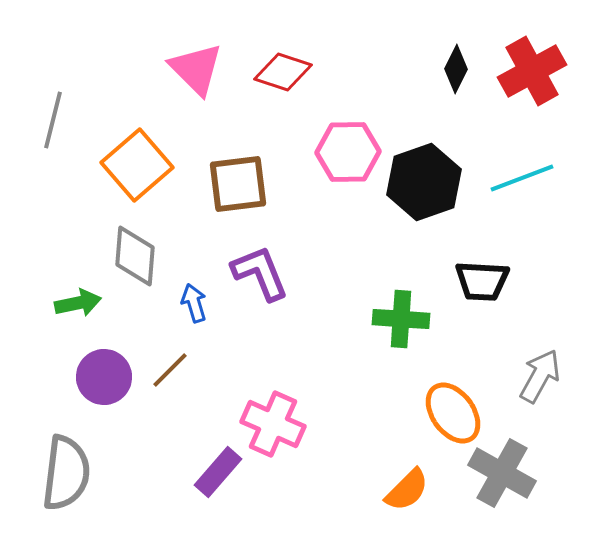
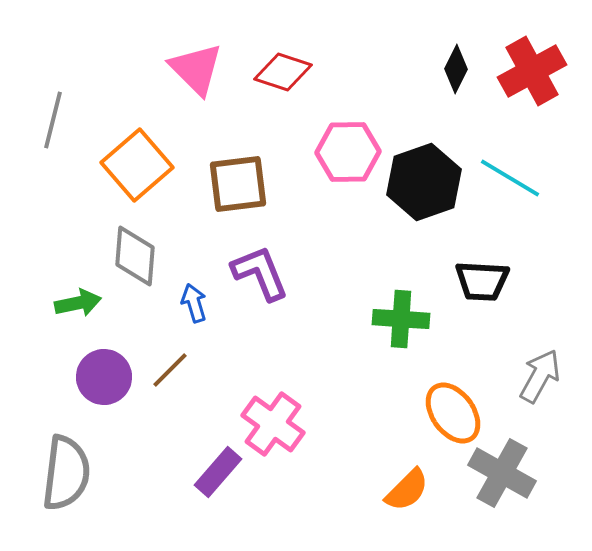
cyan line: moved 12 px left; rotated 52 degrees clockwise
pink cross: rotated 12 degrees clockwise
